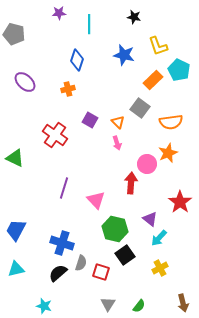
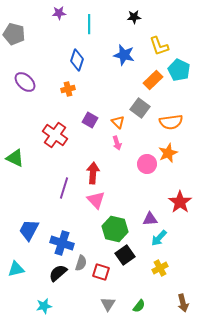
black star: rotated 16 degrees counterclockwise
yellow L-shape: moved 1 px right
red arrow: moved 38 px left, 10 px up
purple triangle: rotated 42 degrees counterclockwise
blue trapezoid: moved 13 px right
cyan star: rotated 28 degrees counterclockwise
